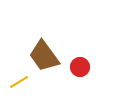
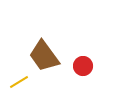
red circle: moved 3 px right, 1 px up
